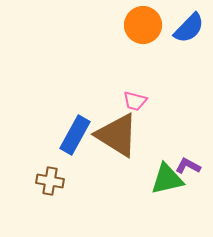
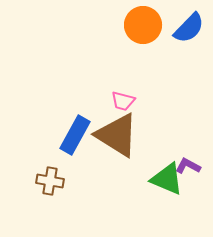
pink trapezoid: moved 12 px left
green triangle: rotated 36 degrees clockwise
